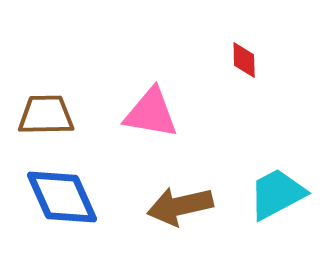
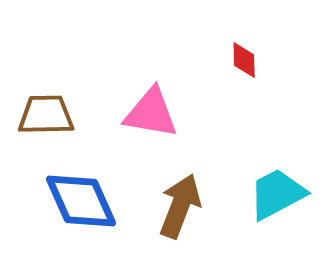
blue diamond: moved 19 px right, 4 px down
brown arrow: rotated 124 degrees clockwise
